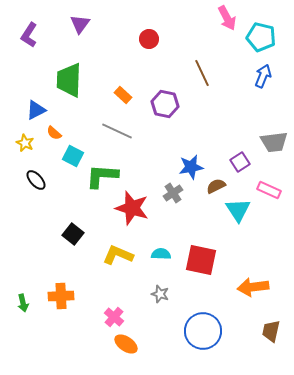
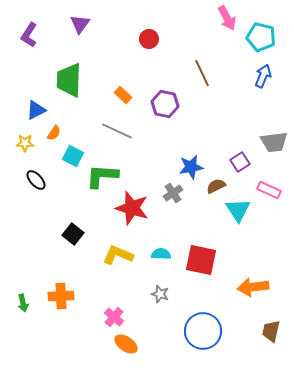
orange semicircle: rotated 98 degrees counterclockwise
yellow star: rotated 24 degrees counterclockwise
